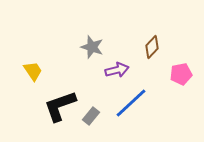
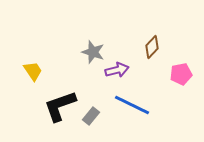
gray star: moved 1 px right, 5 px down
blue line: moved 1 px right, 2 px down; rotated 69 degrees clockwise
